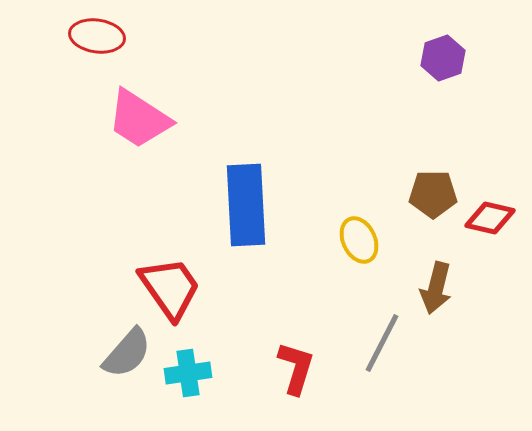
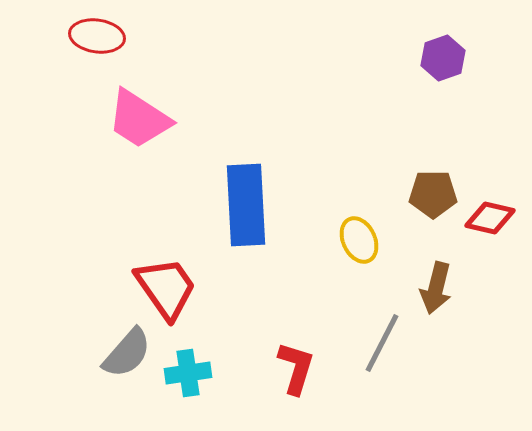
red trapezoid: moved 4 px left
